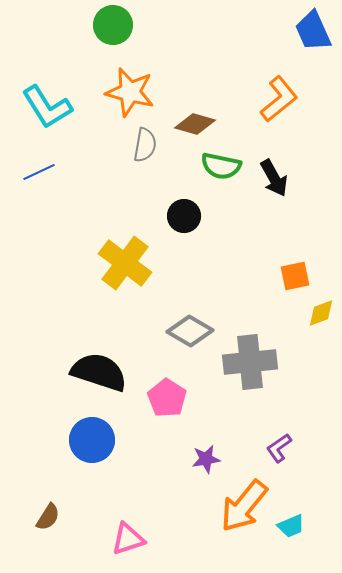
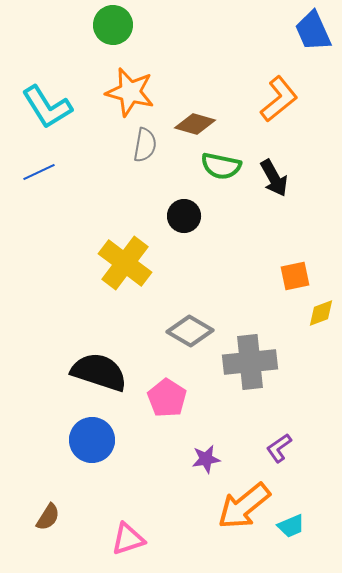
orange arrow: rotated 12 degrees clockwise
